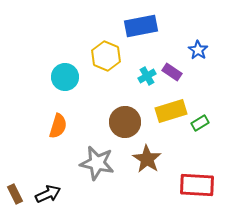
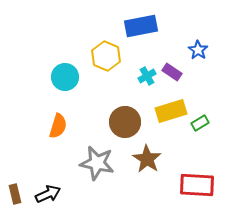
brown rectangle: rotated 12 degrees clockwise
